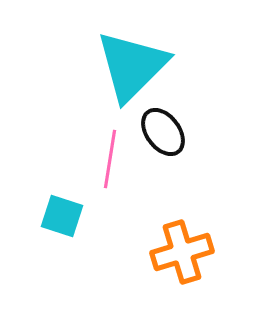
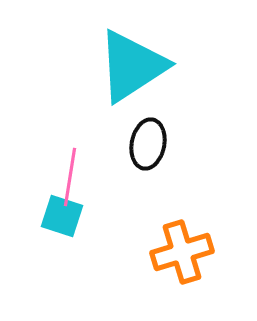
cyan triangle: rotated 12 degrees clockwise
black ellipse: moved 15 px left, 12 px down; rotated 48 degrees clockwise
pink line: moved 40 px left, 18 px down
